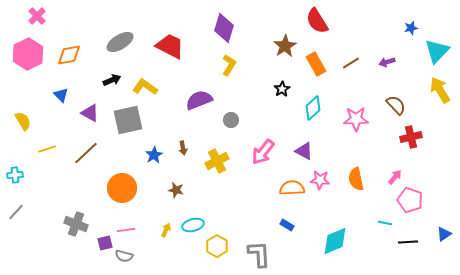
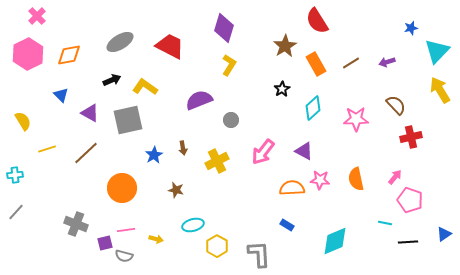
yellow arrow at (166, 230): moved 10 px left, 9 px down; rotated 80 degrees clockwise
